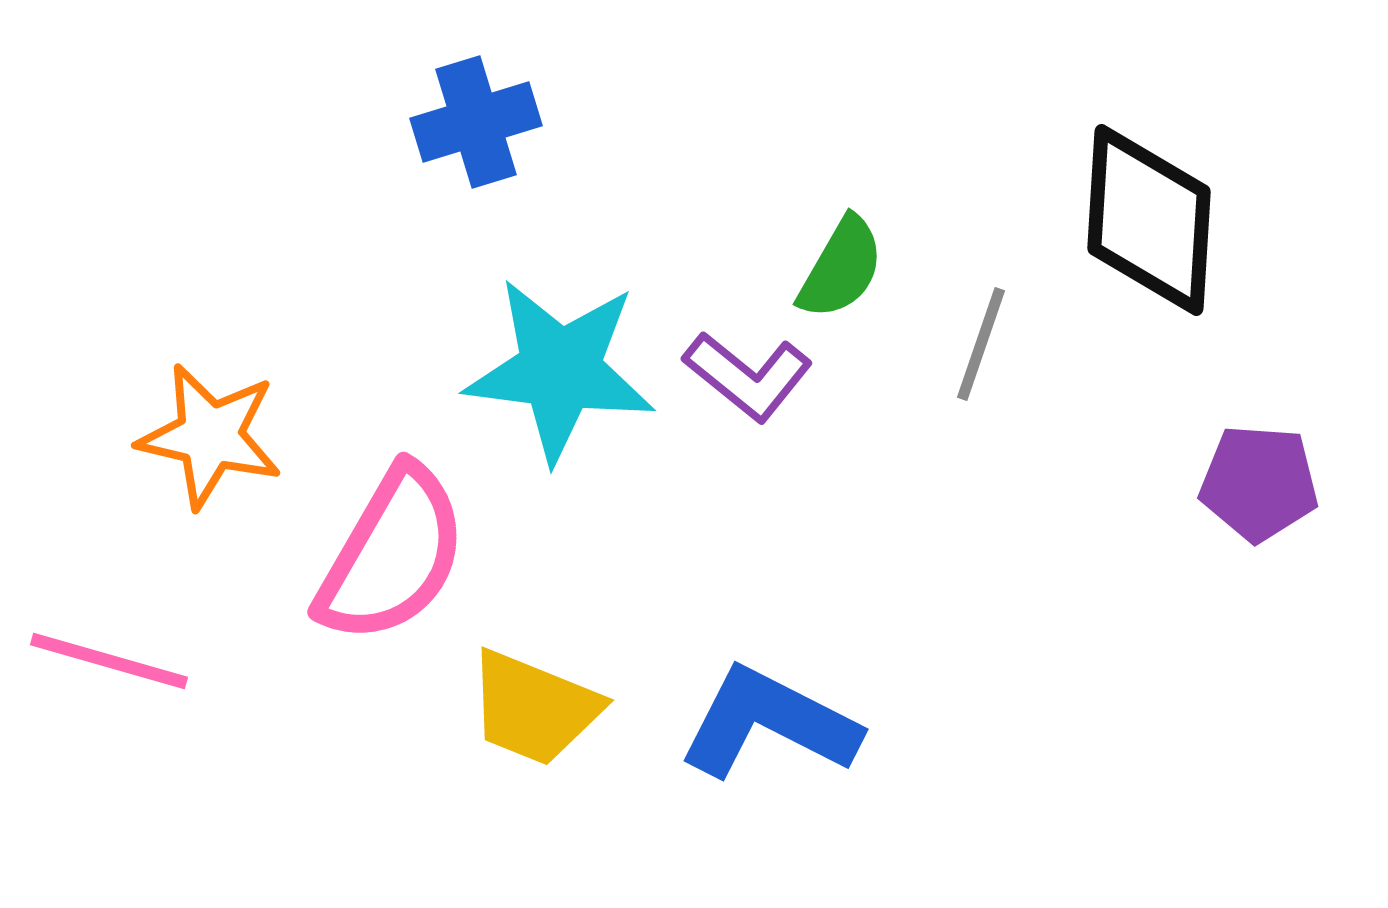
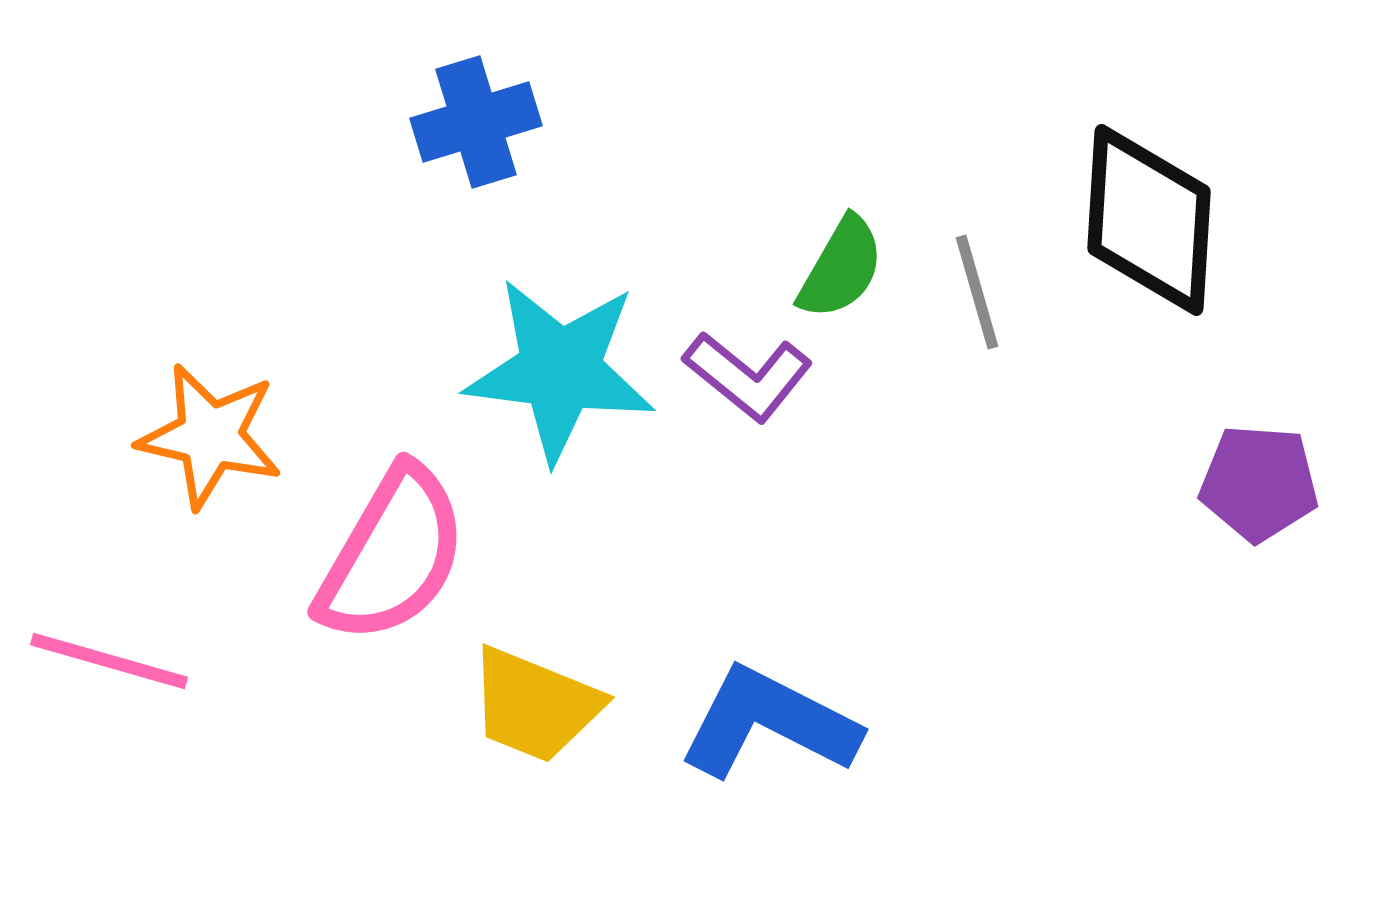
gray line: moved 4 px left, 52 px up; rotated 35 degrees counterclockwise
yellow trapezoid: moved 1 px right, 3 px up
